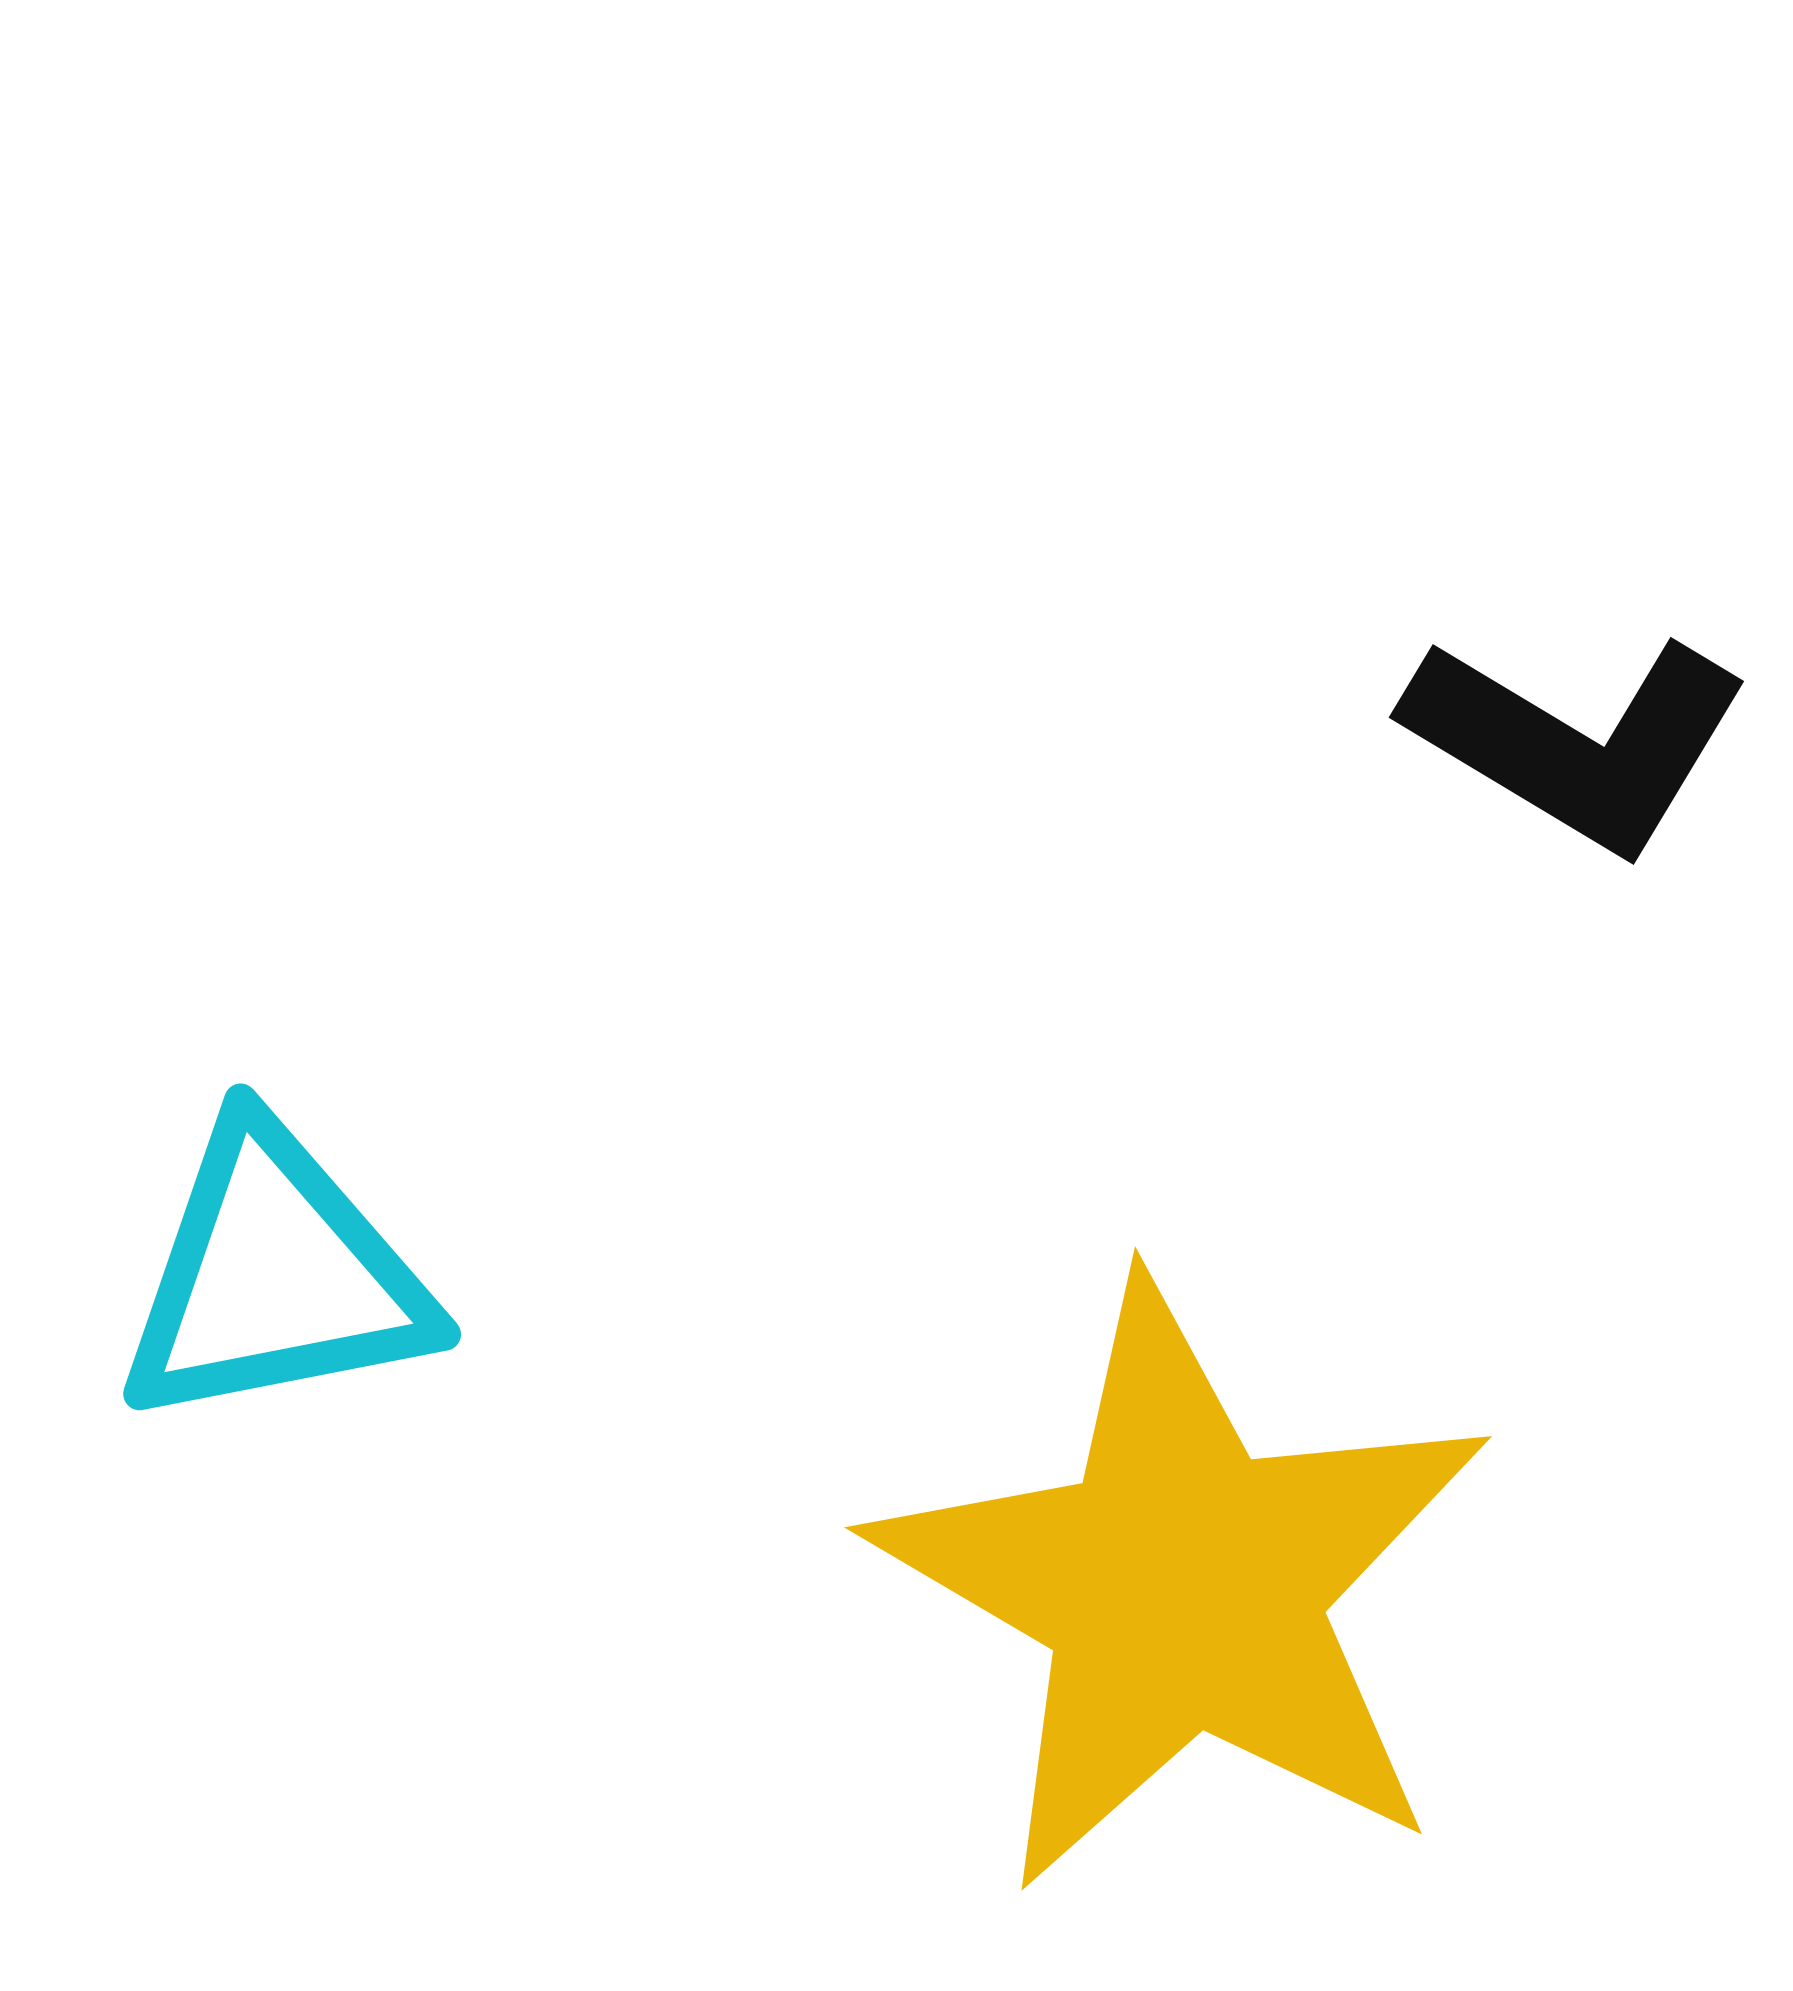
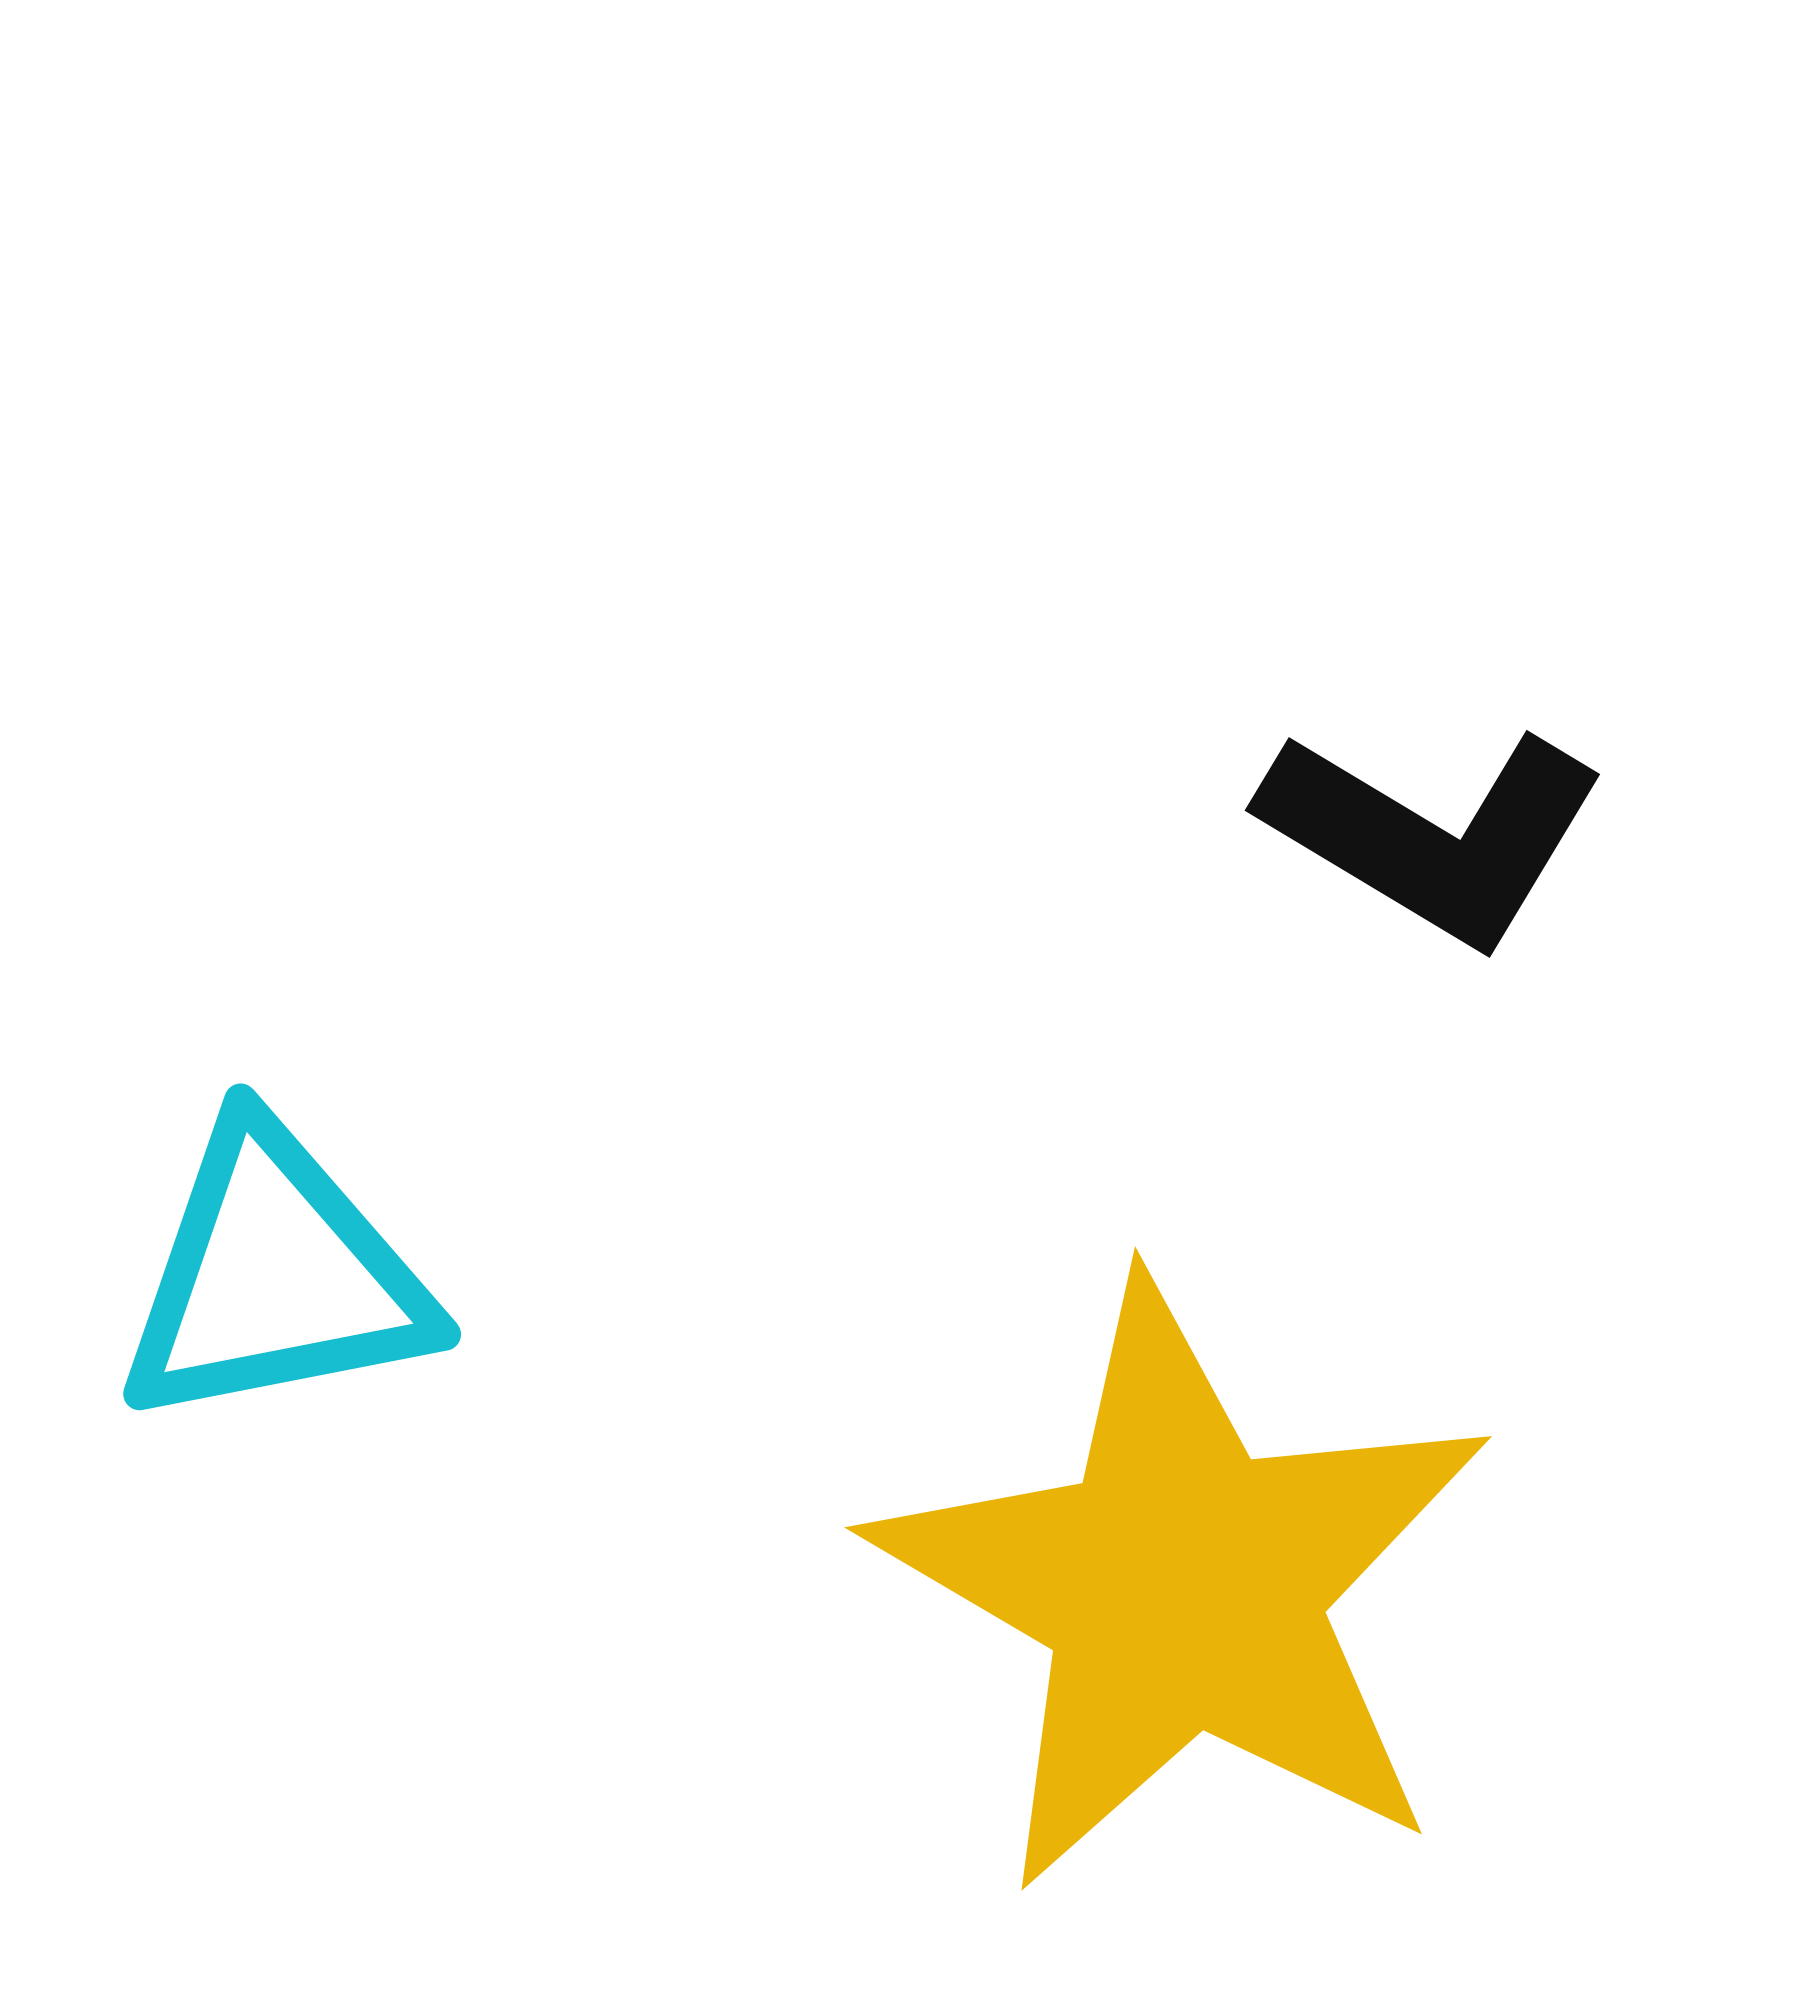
black L-shape: moved 144 px left, 93 px down
